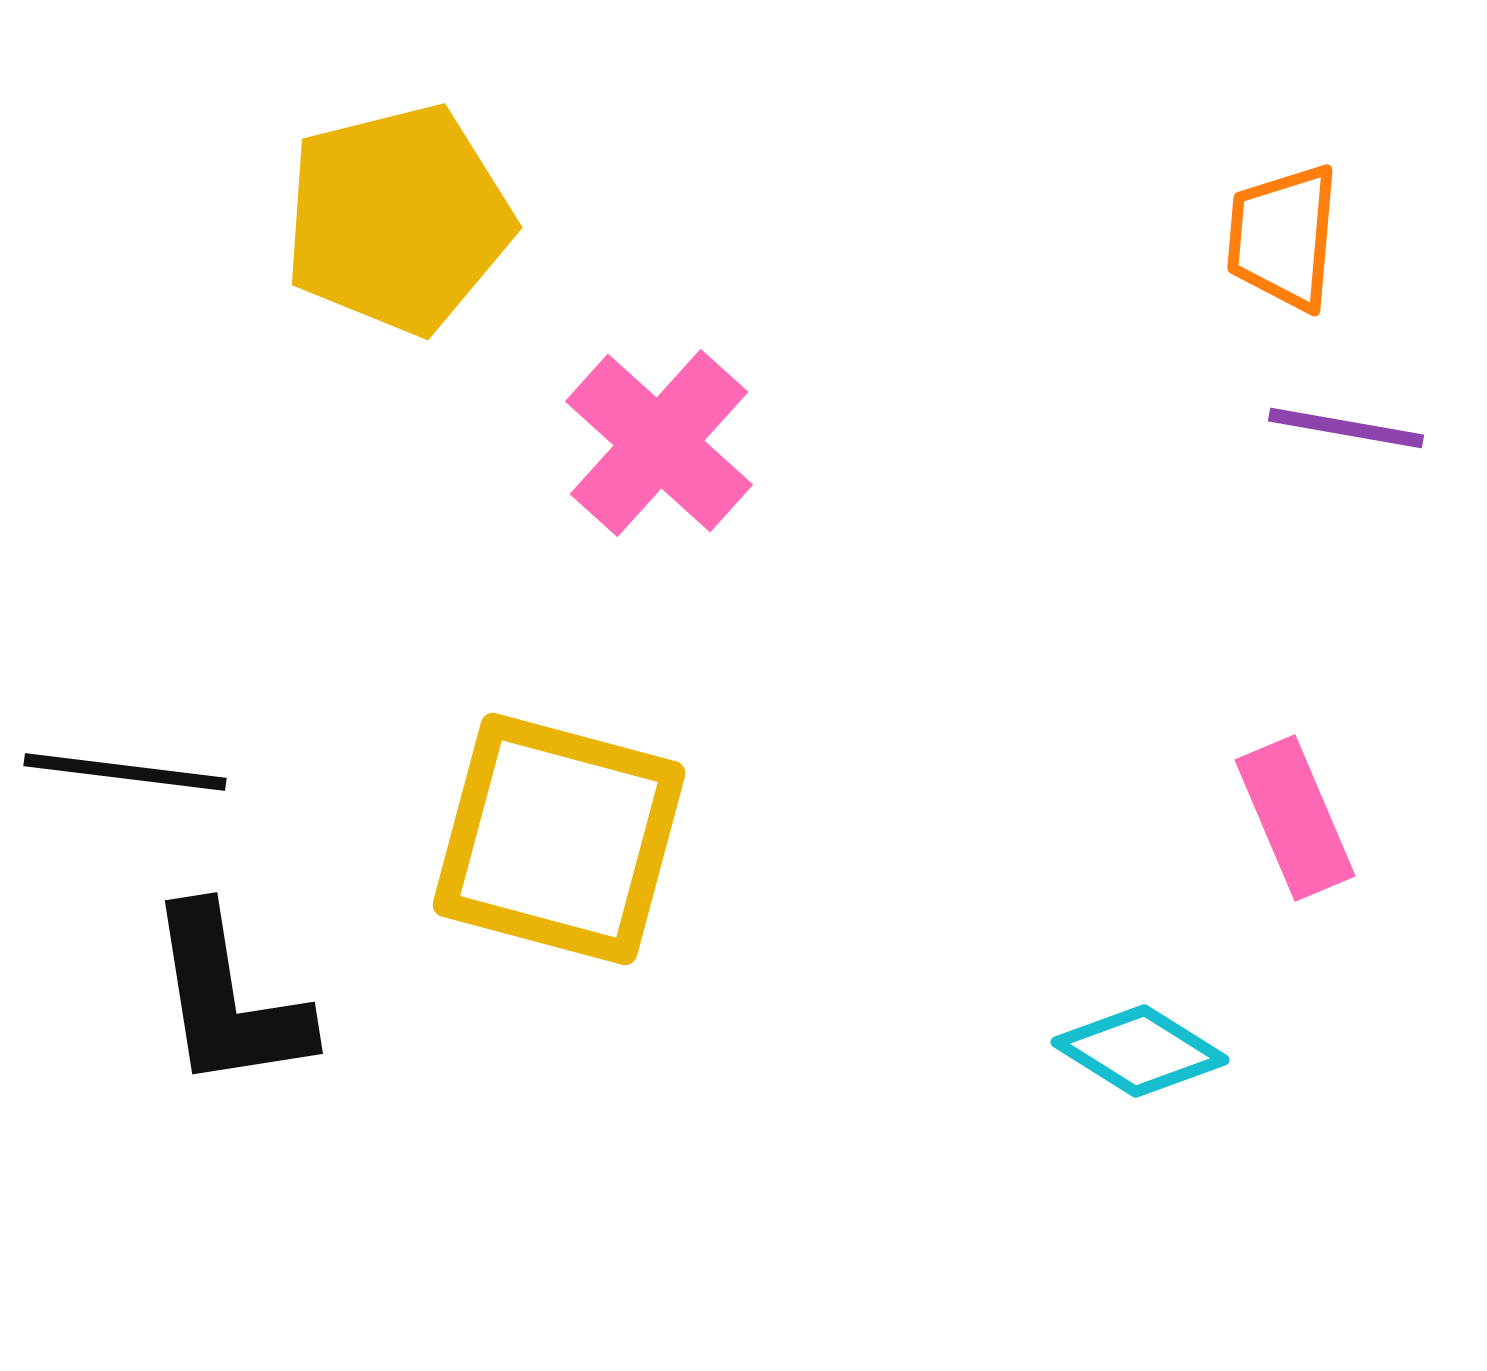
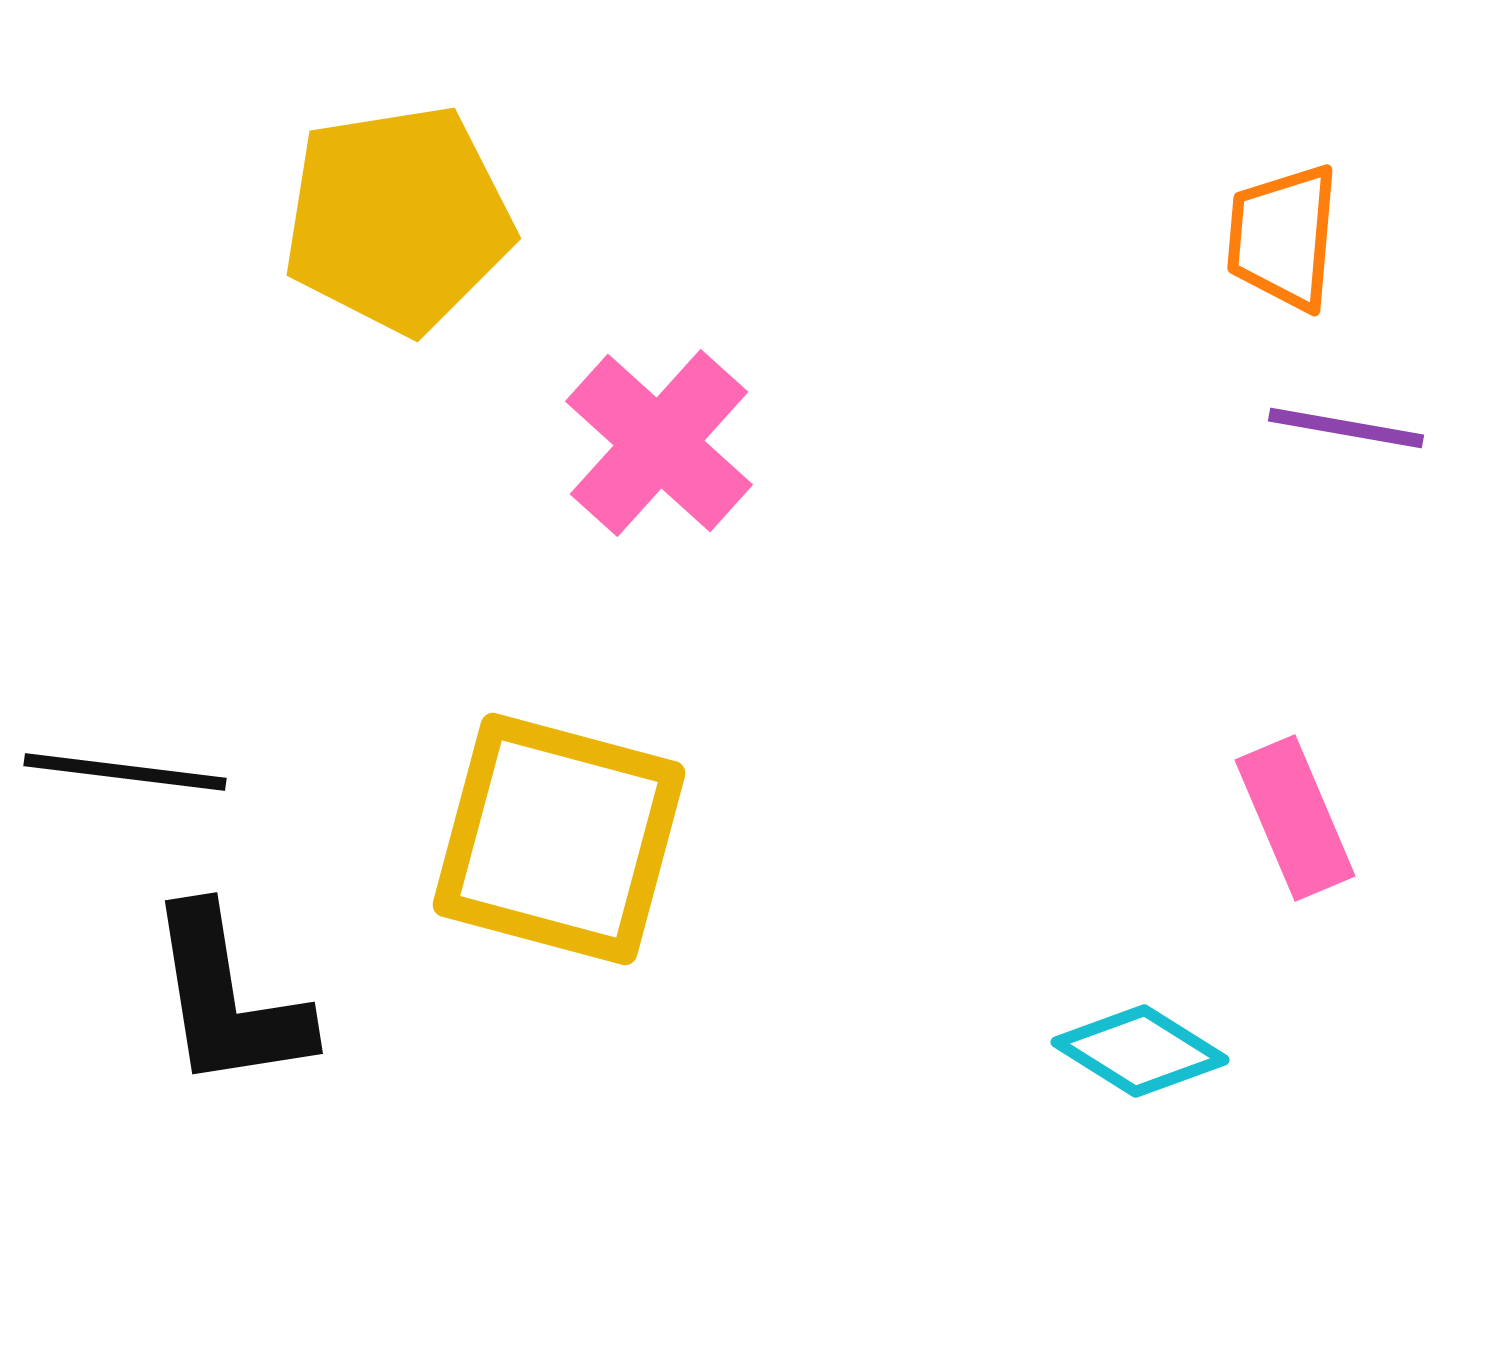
yellow pentagon: rotated 5 degrees clockwise
